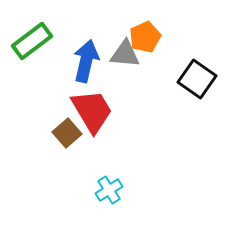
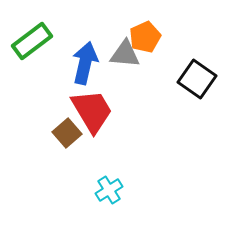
blue arrow: moved 1 px left, 2 px down
